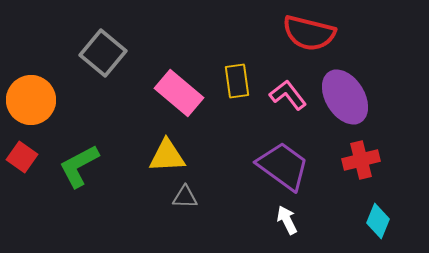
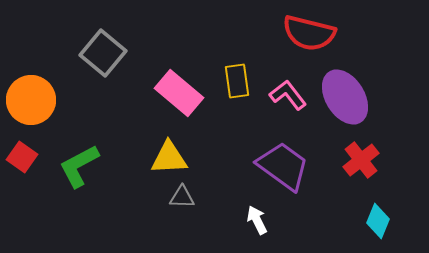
yellow triangle: moved 2 px right, 2 px down
red cross: rotated 24 degrees counterclockwise
gray triangle: moved 3 px left
white arrow: moved 30 px left
